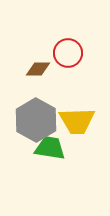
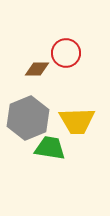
red circle: moved 2 px left
brown diamond: moved 1 px left
gray hexagon: moved 8 px left, 2 px up; rotated 9 degrees clockwise
